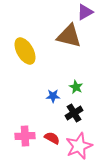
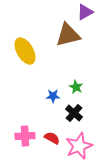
brown triangle: moved 1 px left, 1 px up; rotated 28 degrees counterclockwise
black cross: rotated 18 degrees counterclockwise
